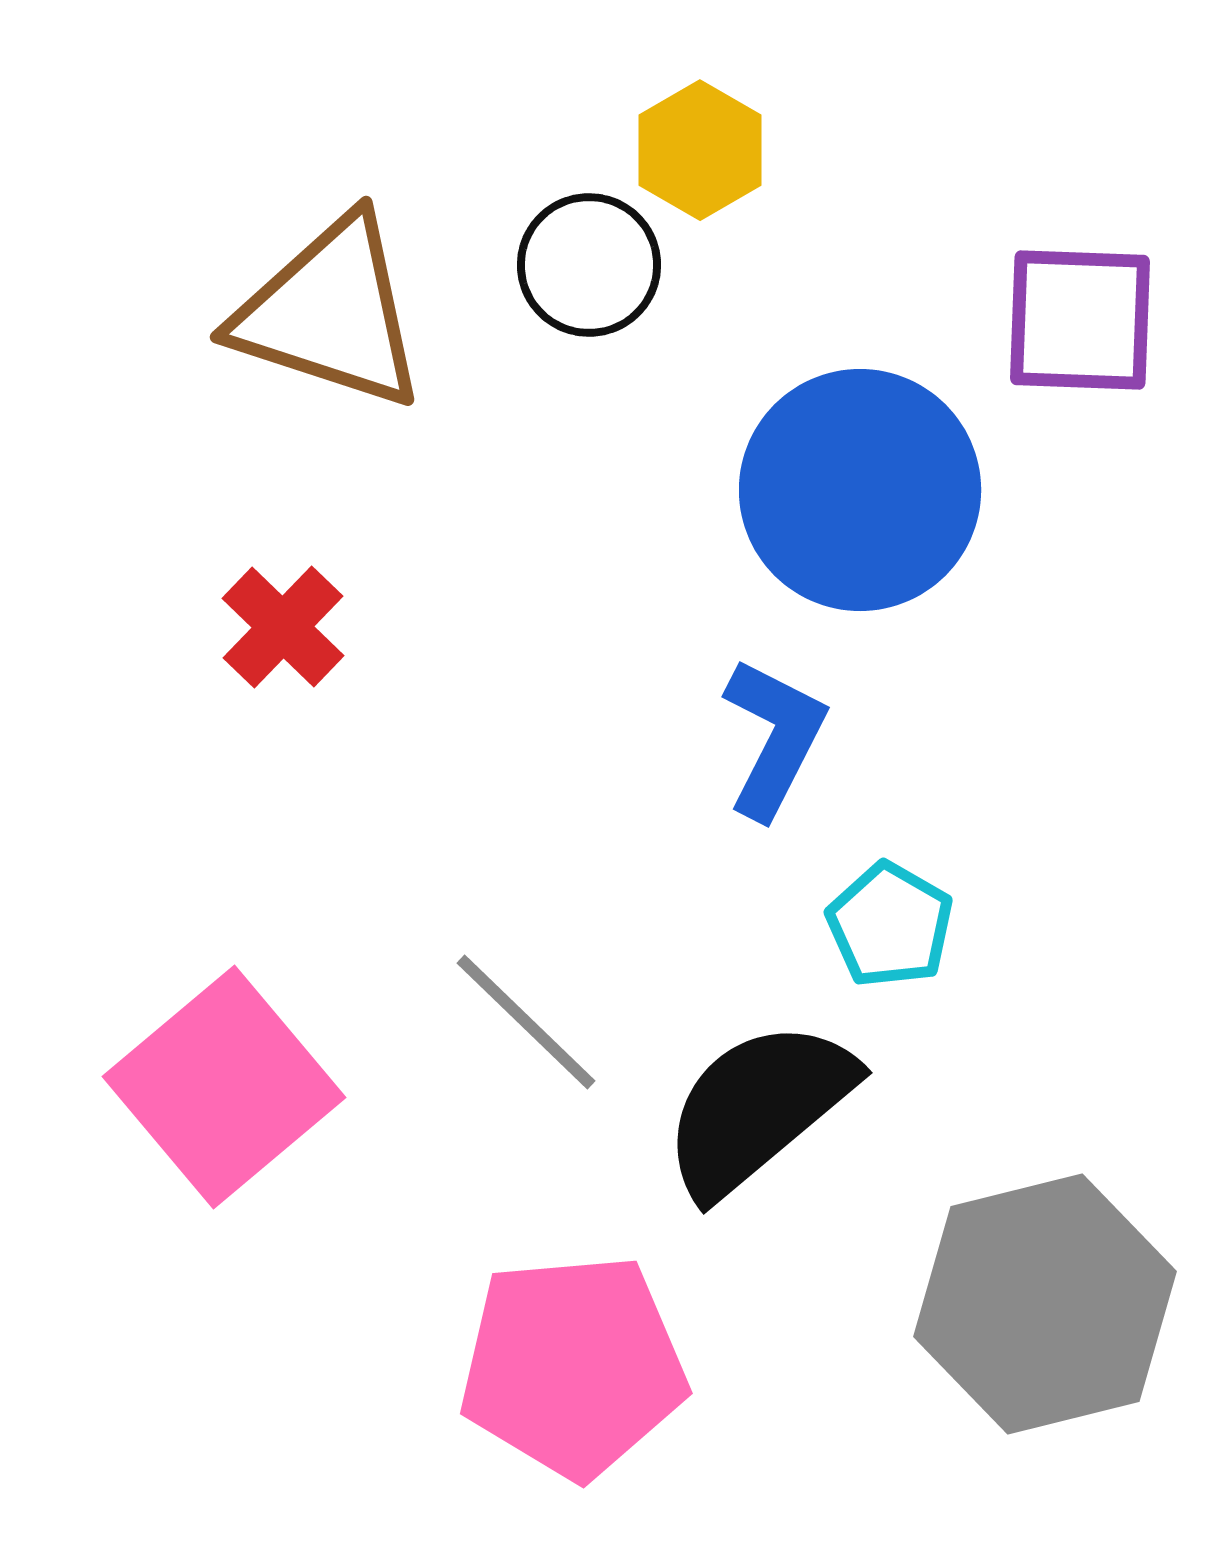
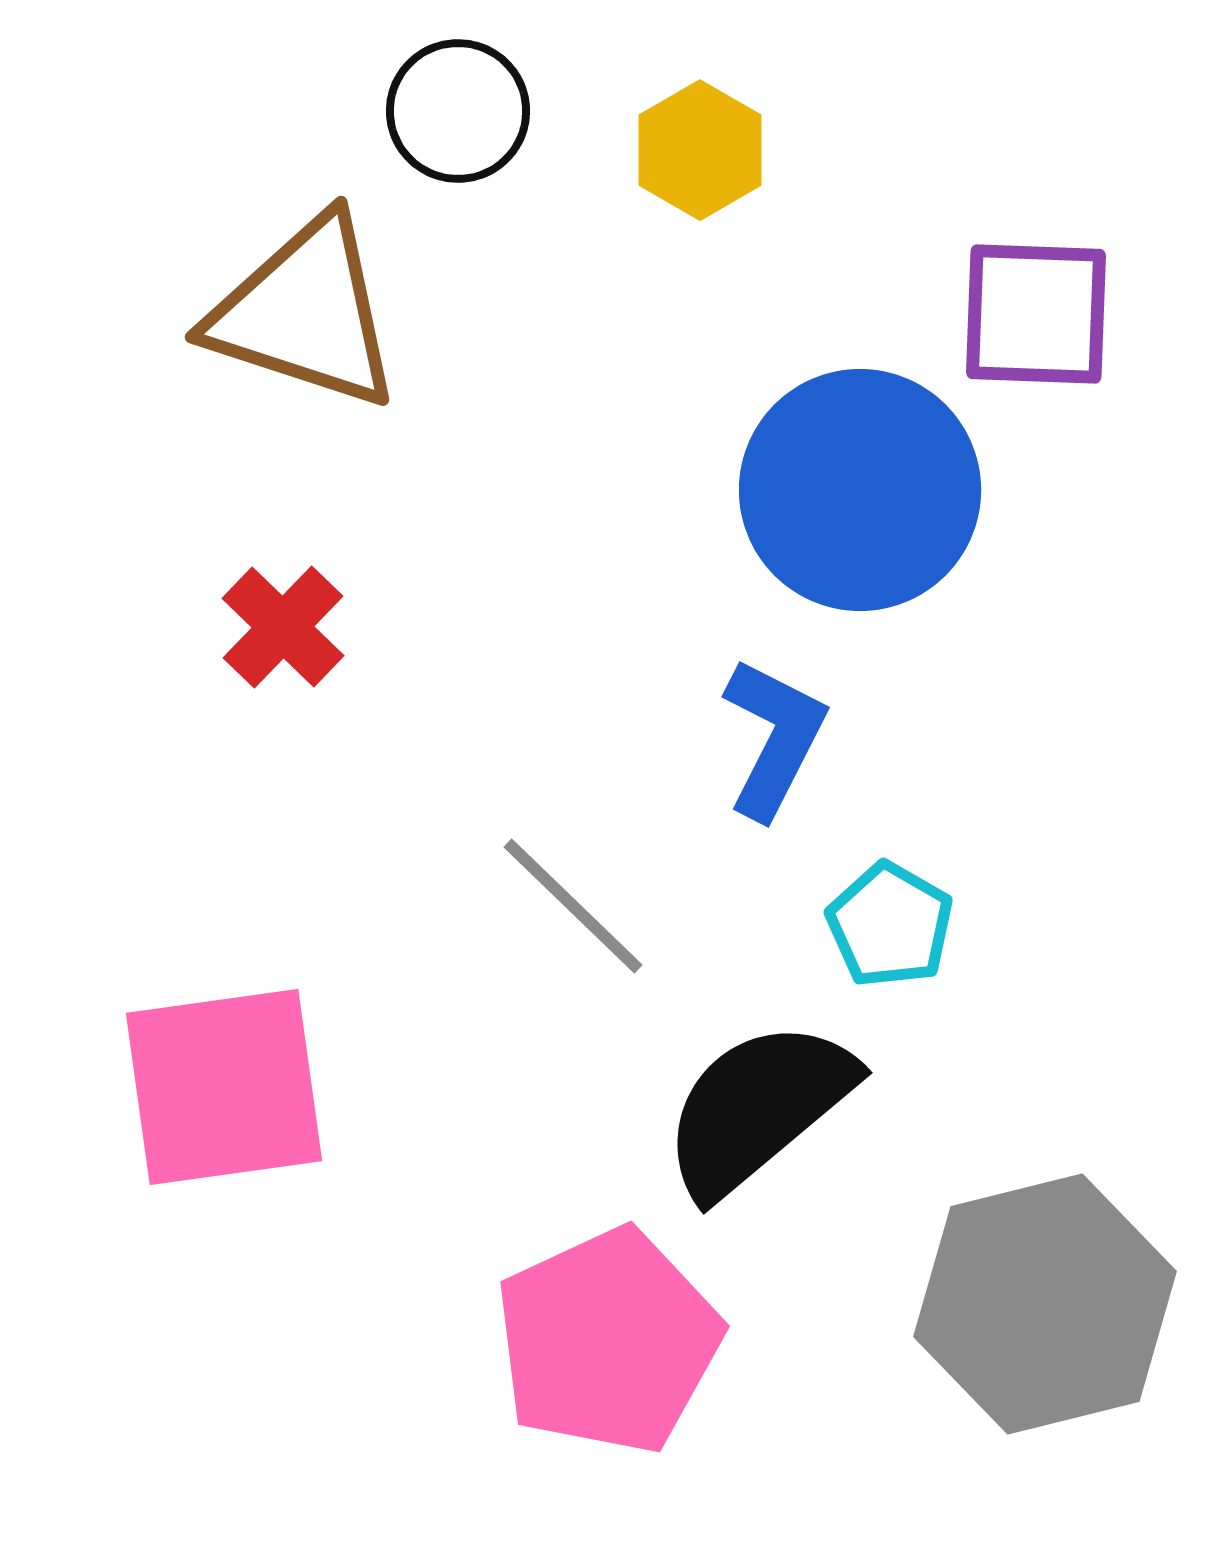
black circle: moved 131 px left, 154 px up
brown triangle: moved 25 px left
purple square: moved 44 px left, 6 px up
gray line: moved 47 px right, 116 px up
pink square: rotated 32 degrees clockwise
pink pentagon: moved 35 px right, 25 px up; rotated 20 degrees counterclockwise
